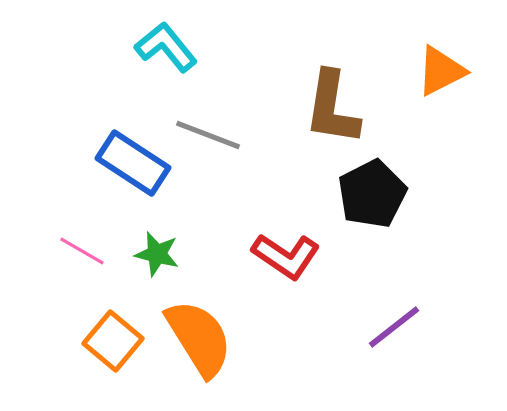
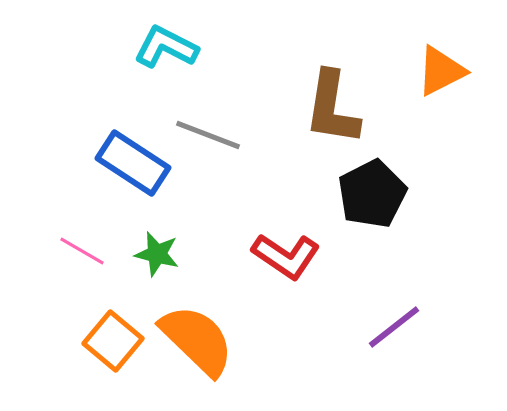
cyan L-shape: rotated 24 degrees counterclockwise
orange semicircle: moved 2 px left, 2 px down; rotated 14 degrees counterclockwise
